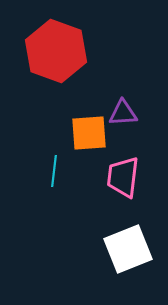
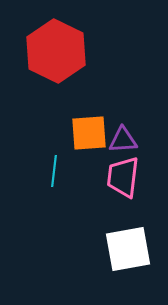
red hexagon: rotated 6 degrees clockwise
purple triangle: moved 27 px down
white square: rotated 12 degrees clockwise
